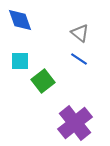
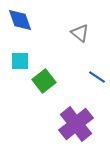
blue line: moved 18 px right, 18 px down
green square: moved 1 px right
purple cross: moved 1 px right, 1 px down
